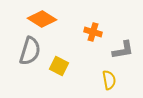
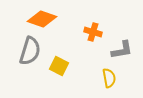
orange diamond: rotated 12 degrees counterclockwise
gray L-shape: moved 1 px left
yellow semicircle: moved 2 px up
